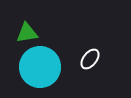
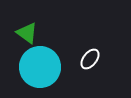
green triangle: rotated 45 degrees clockwise
